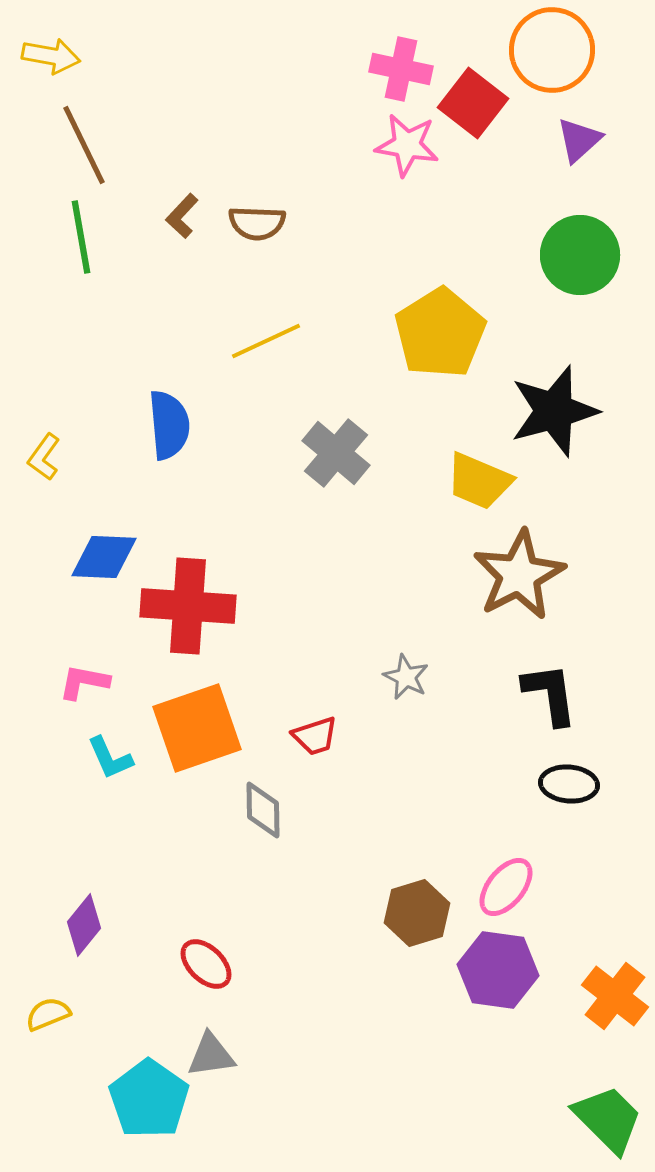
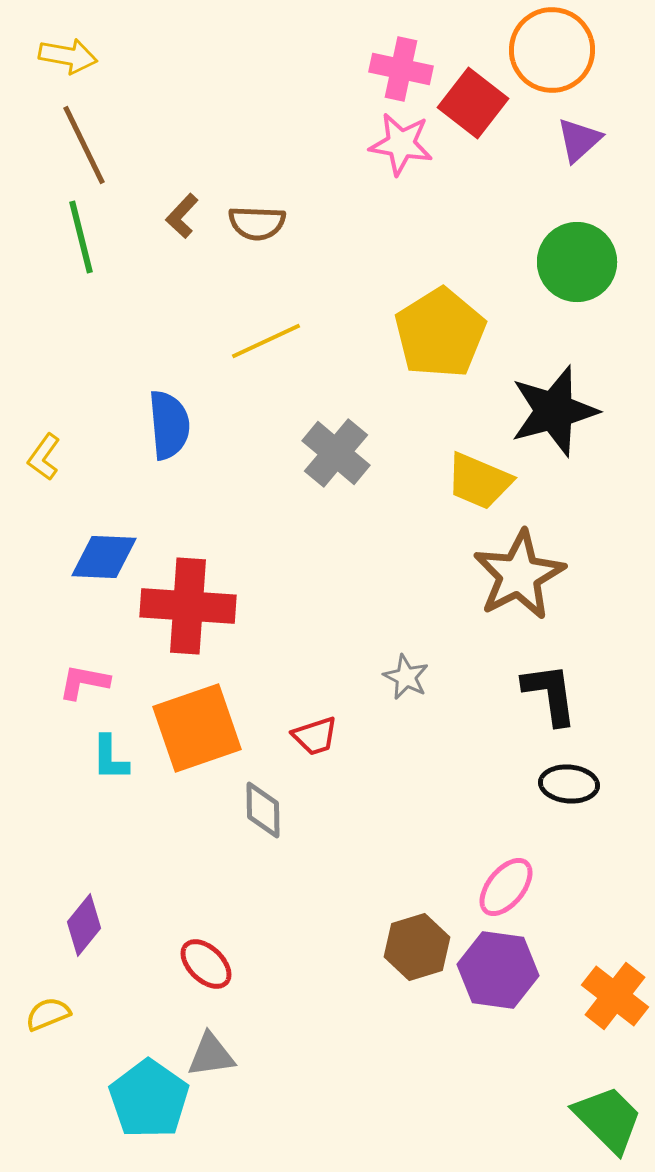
yellow arrow: moved 17 px right
pink star: moved 6 px left, 1 px up
green line: rotated 4 degrees counterclockwise
green circle: moved 3 px left, 7 px down
cyan L-shape: rotated 24 degrees clockwise
brown hexagon: moved 34 px down
